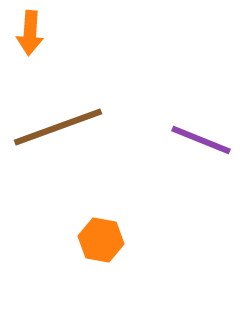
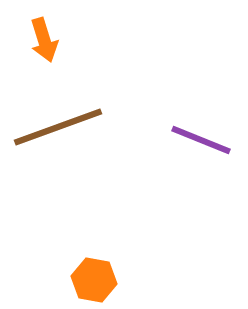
orange arrow: moved 14 px right, 7 px down; rotated 21 degrees counterclockwise
orange hexagon: moved 7 px left, 40 px down
